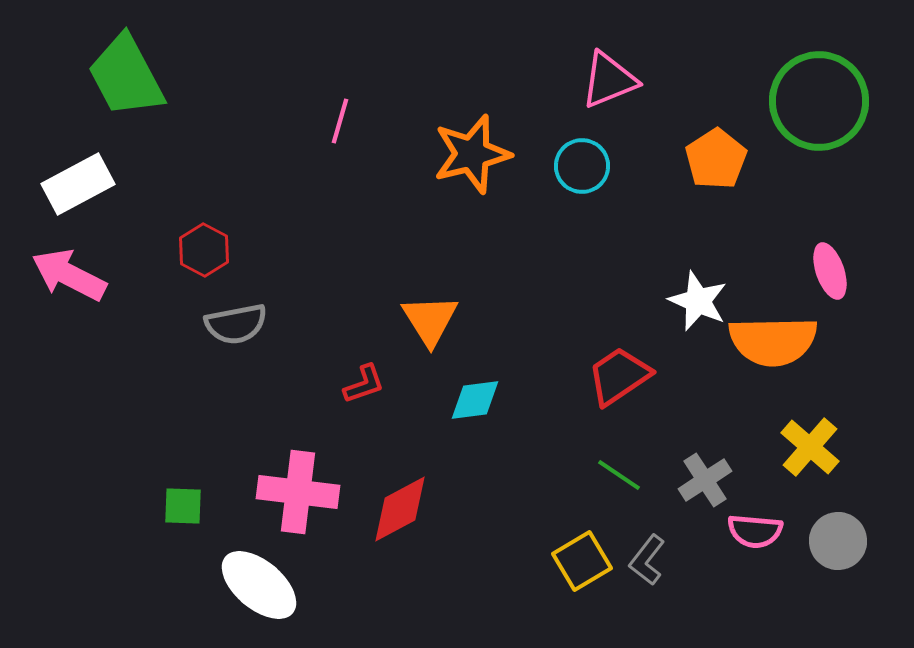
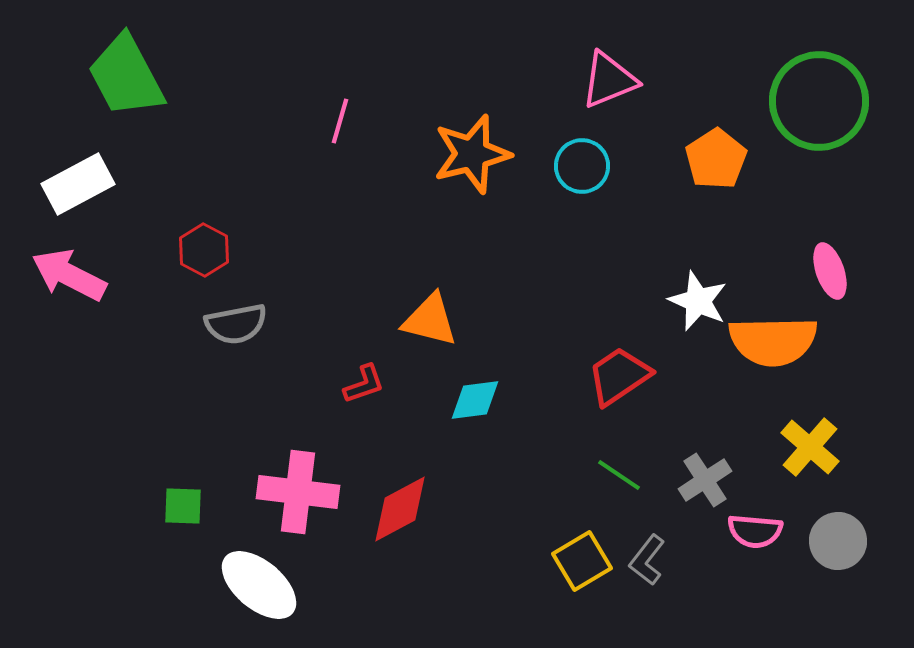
orange triangle: rotated 44 degrees counterclockwise
